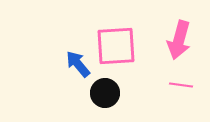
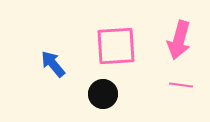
blue arrow: moved 25 px left
black circle: moved 2 px left, 1 px down
